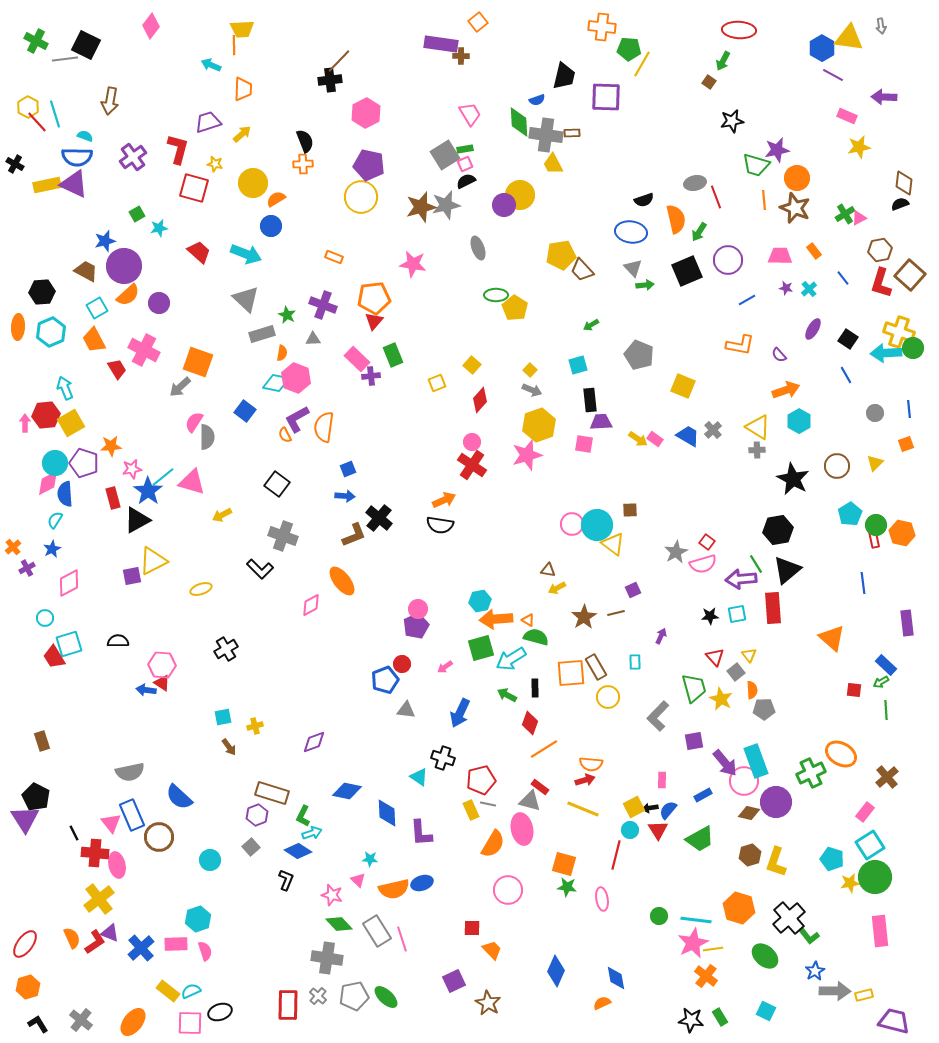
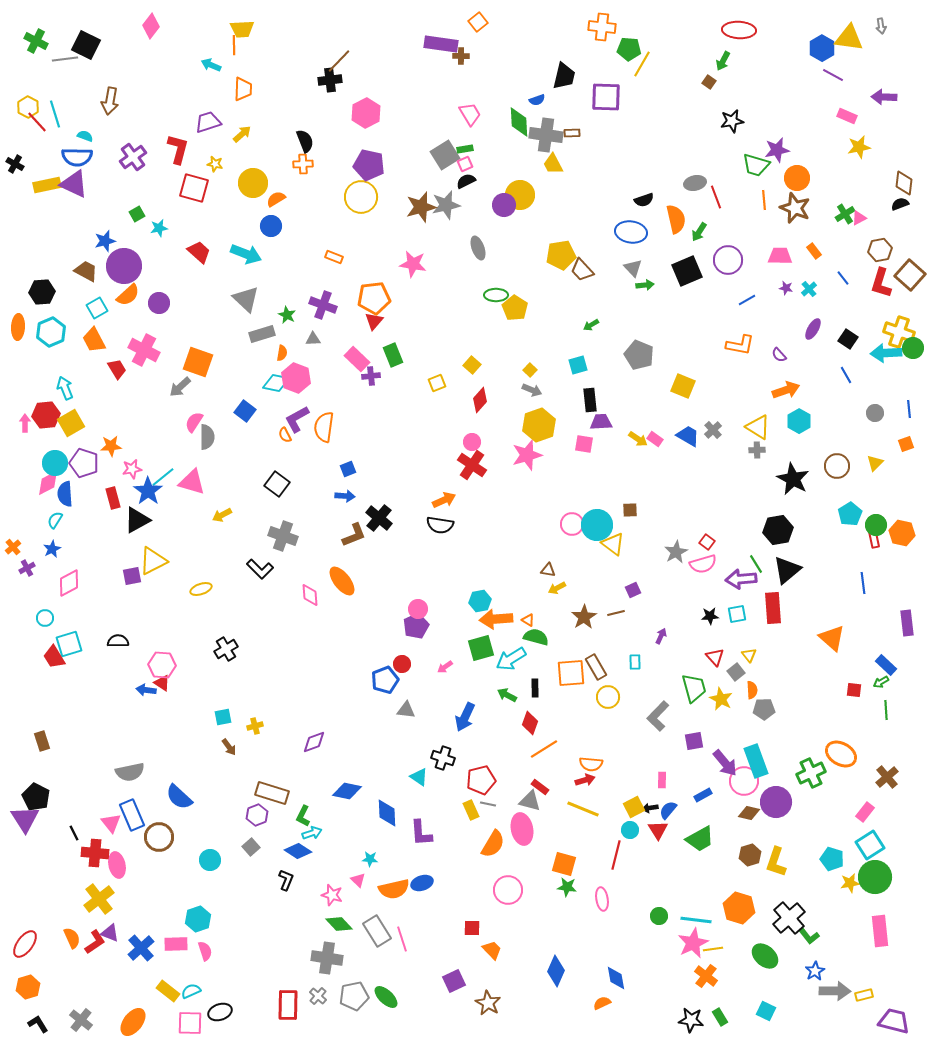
pink diamond at (311, 605): moved 1 px left, 10 px up; rotated 65 degrees counterclockwise
blue arrow at (460, 713): moved 5 px right, 4 px down
